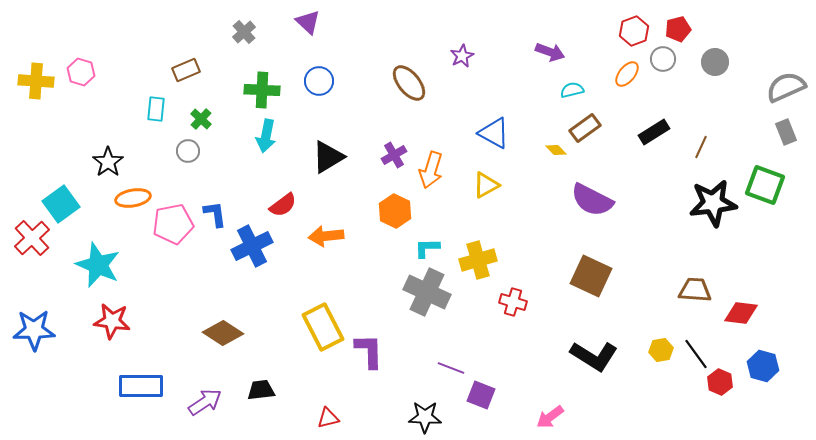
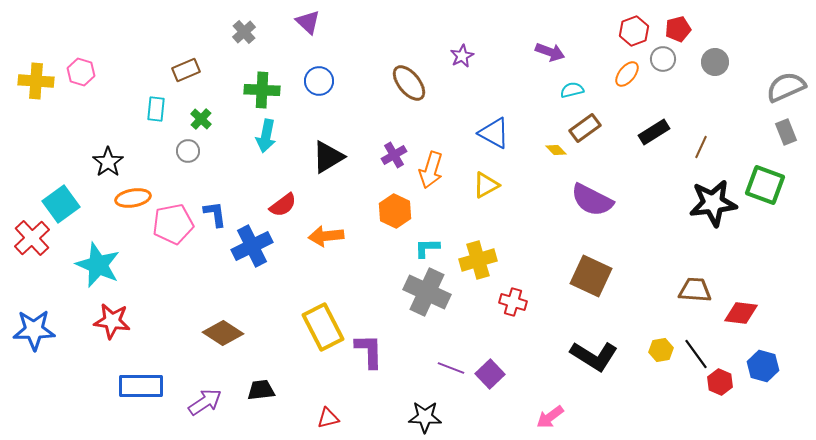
purple square at (481, 395): moved 9 px right, 21 px up; rotated 24 degrees clockwise
